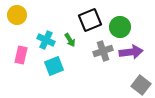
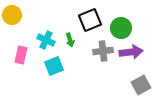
yellow circle: moved 5 px left
green circle: moved 1 px right, 1 px down
green arrow: rotated 16 degrees clockwise
gray cross: rotated 12 degrees clockwise
gray square: rotated 24 degrees clockwise
